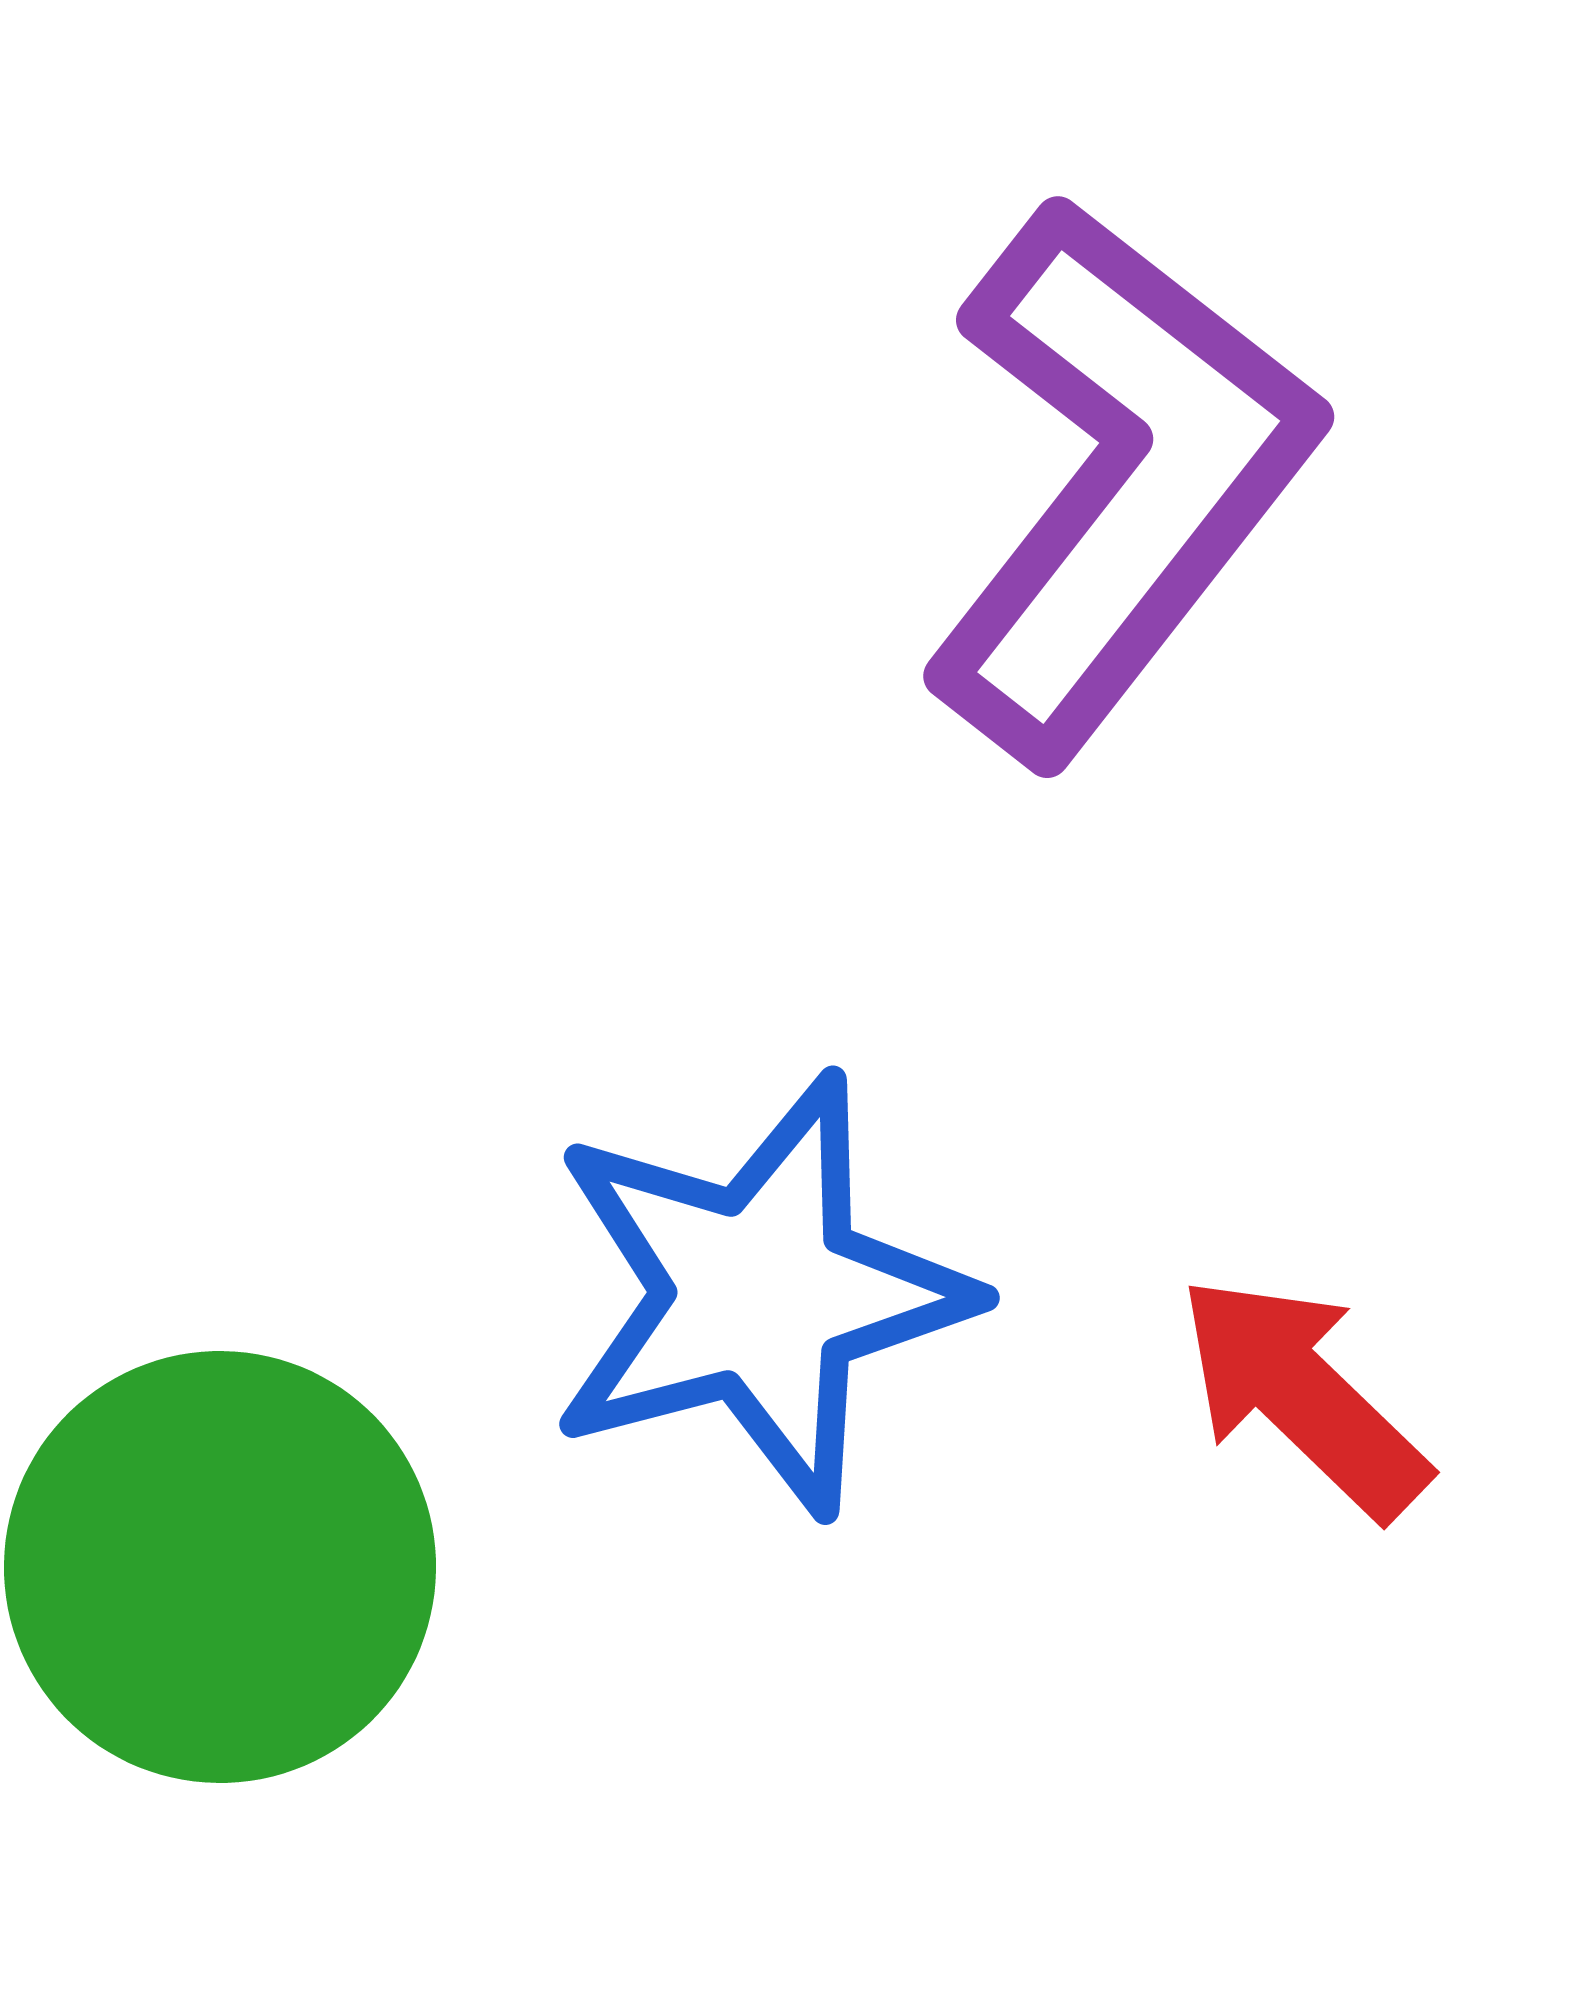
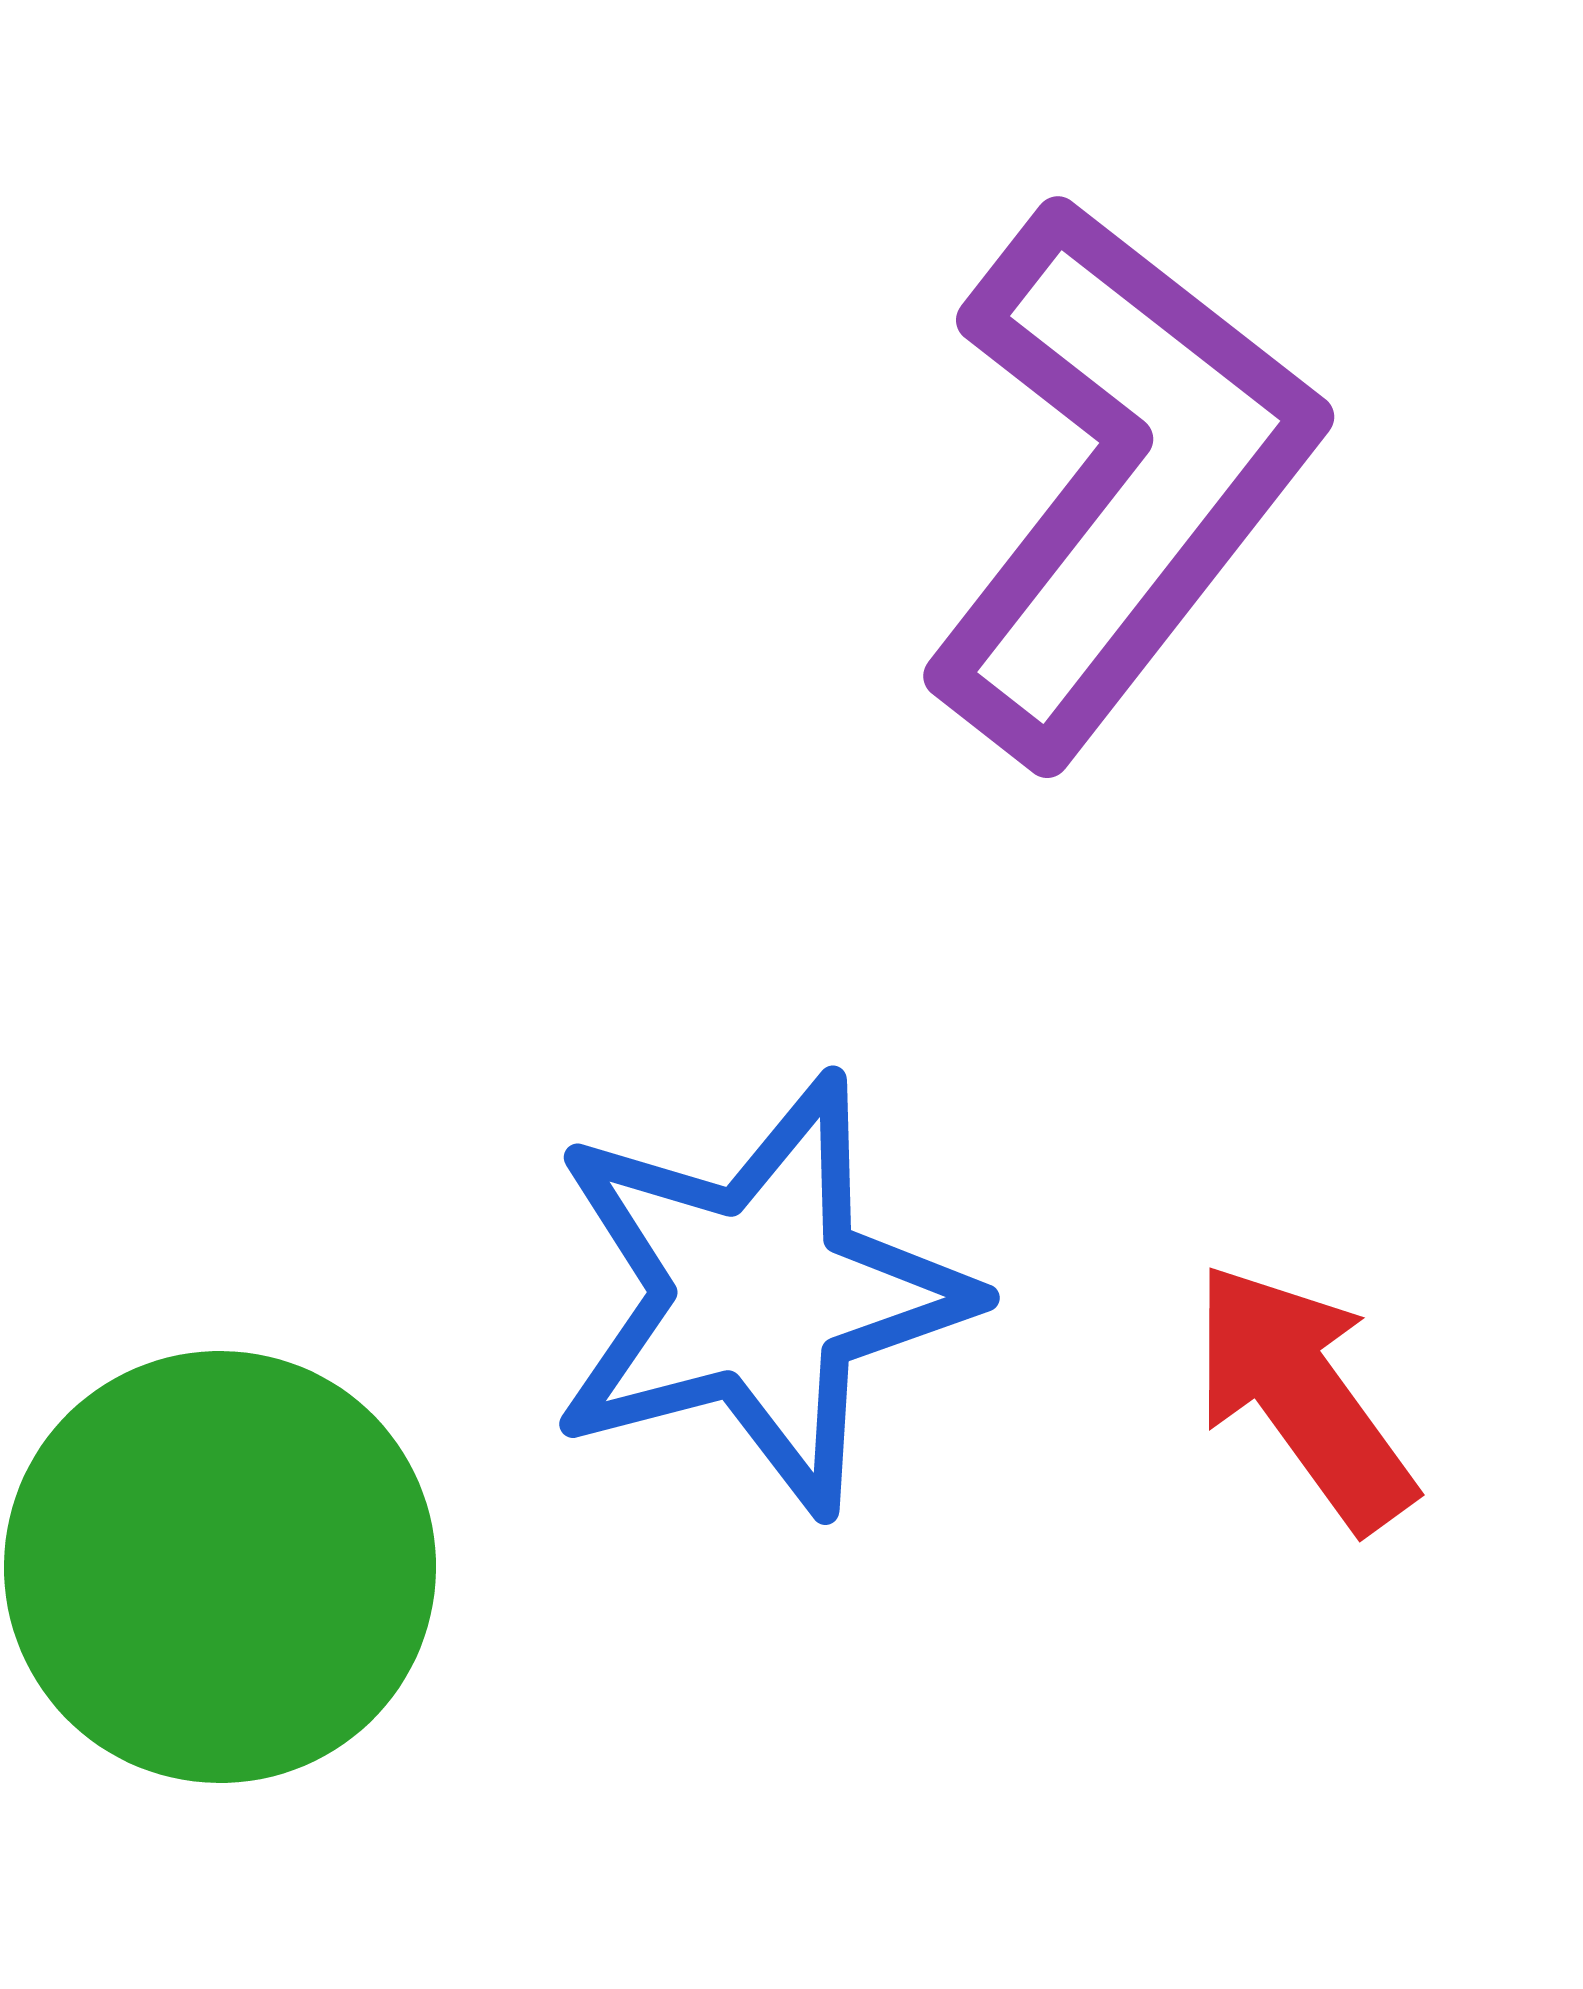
red arrow: rotated 10 degrees clockwise
